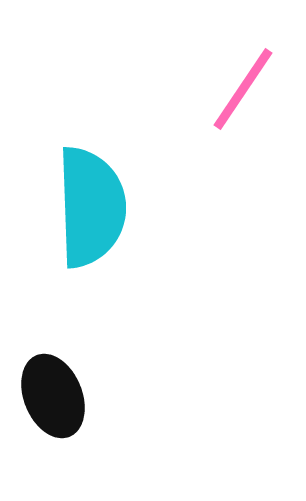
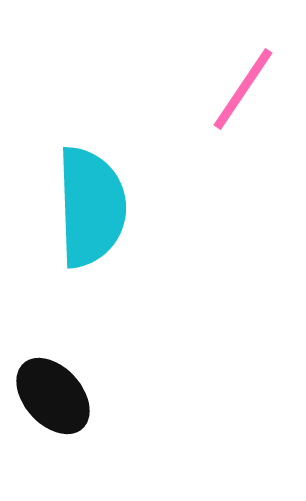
black ellipse: rotated 20 degrees counterclockwise
